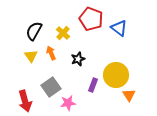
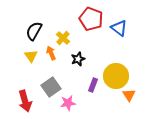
yellow cross: moved 5 px down
yellow circle: moved 1 px down
